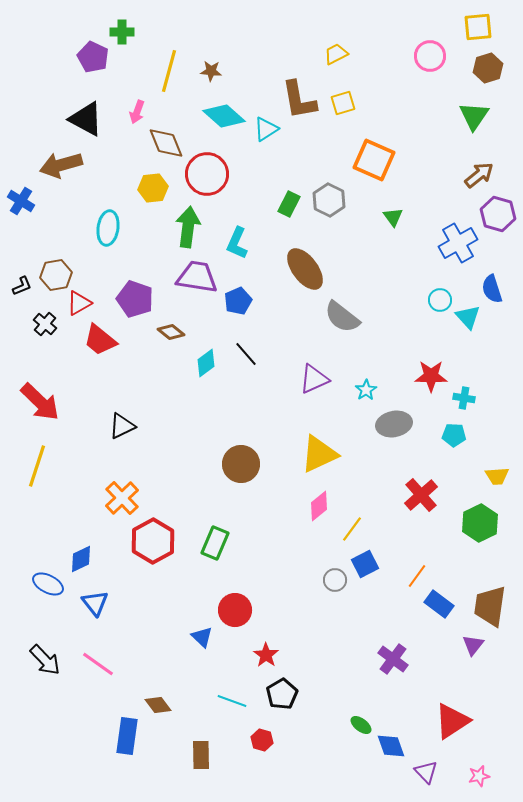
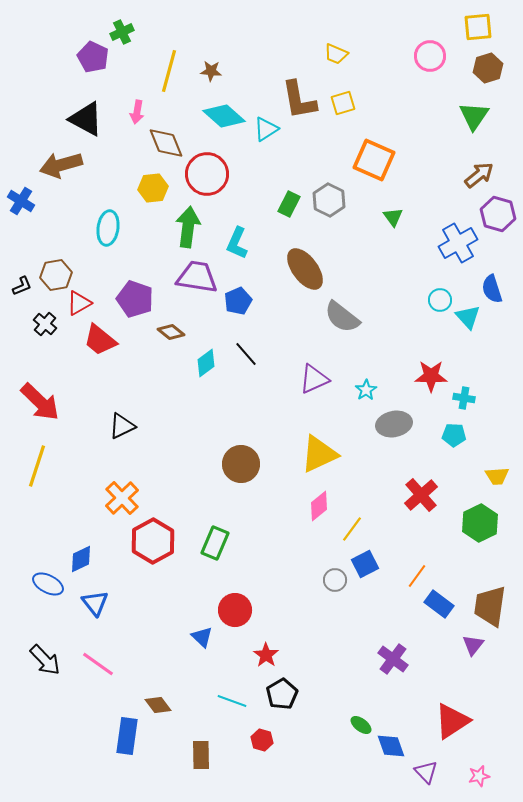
green cross at (122, 32): rotated 25 degrees counterclockwise
yellow trapezoid at (336, 54): rotated 130 degrees counterclockwise
pink arrow at (137, 112): rotated 10 degrees counterclockwise
